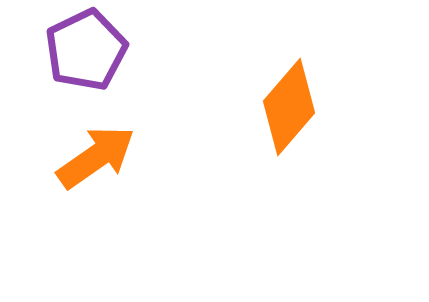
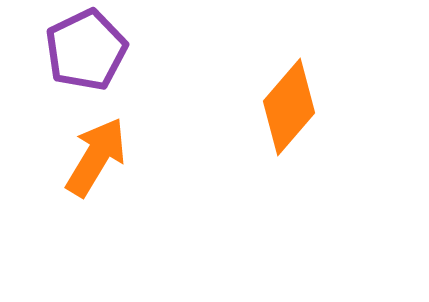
orange arrow: rotated 24 degrees counterclockwise
